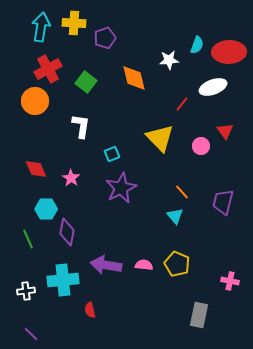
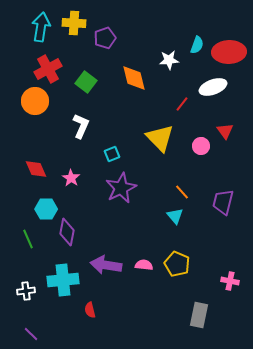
white L-shape: rotated 15 degrees clockwise
